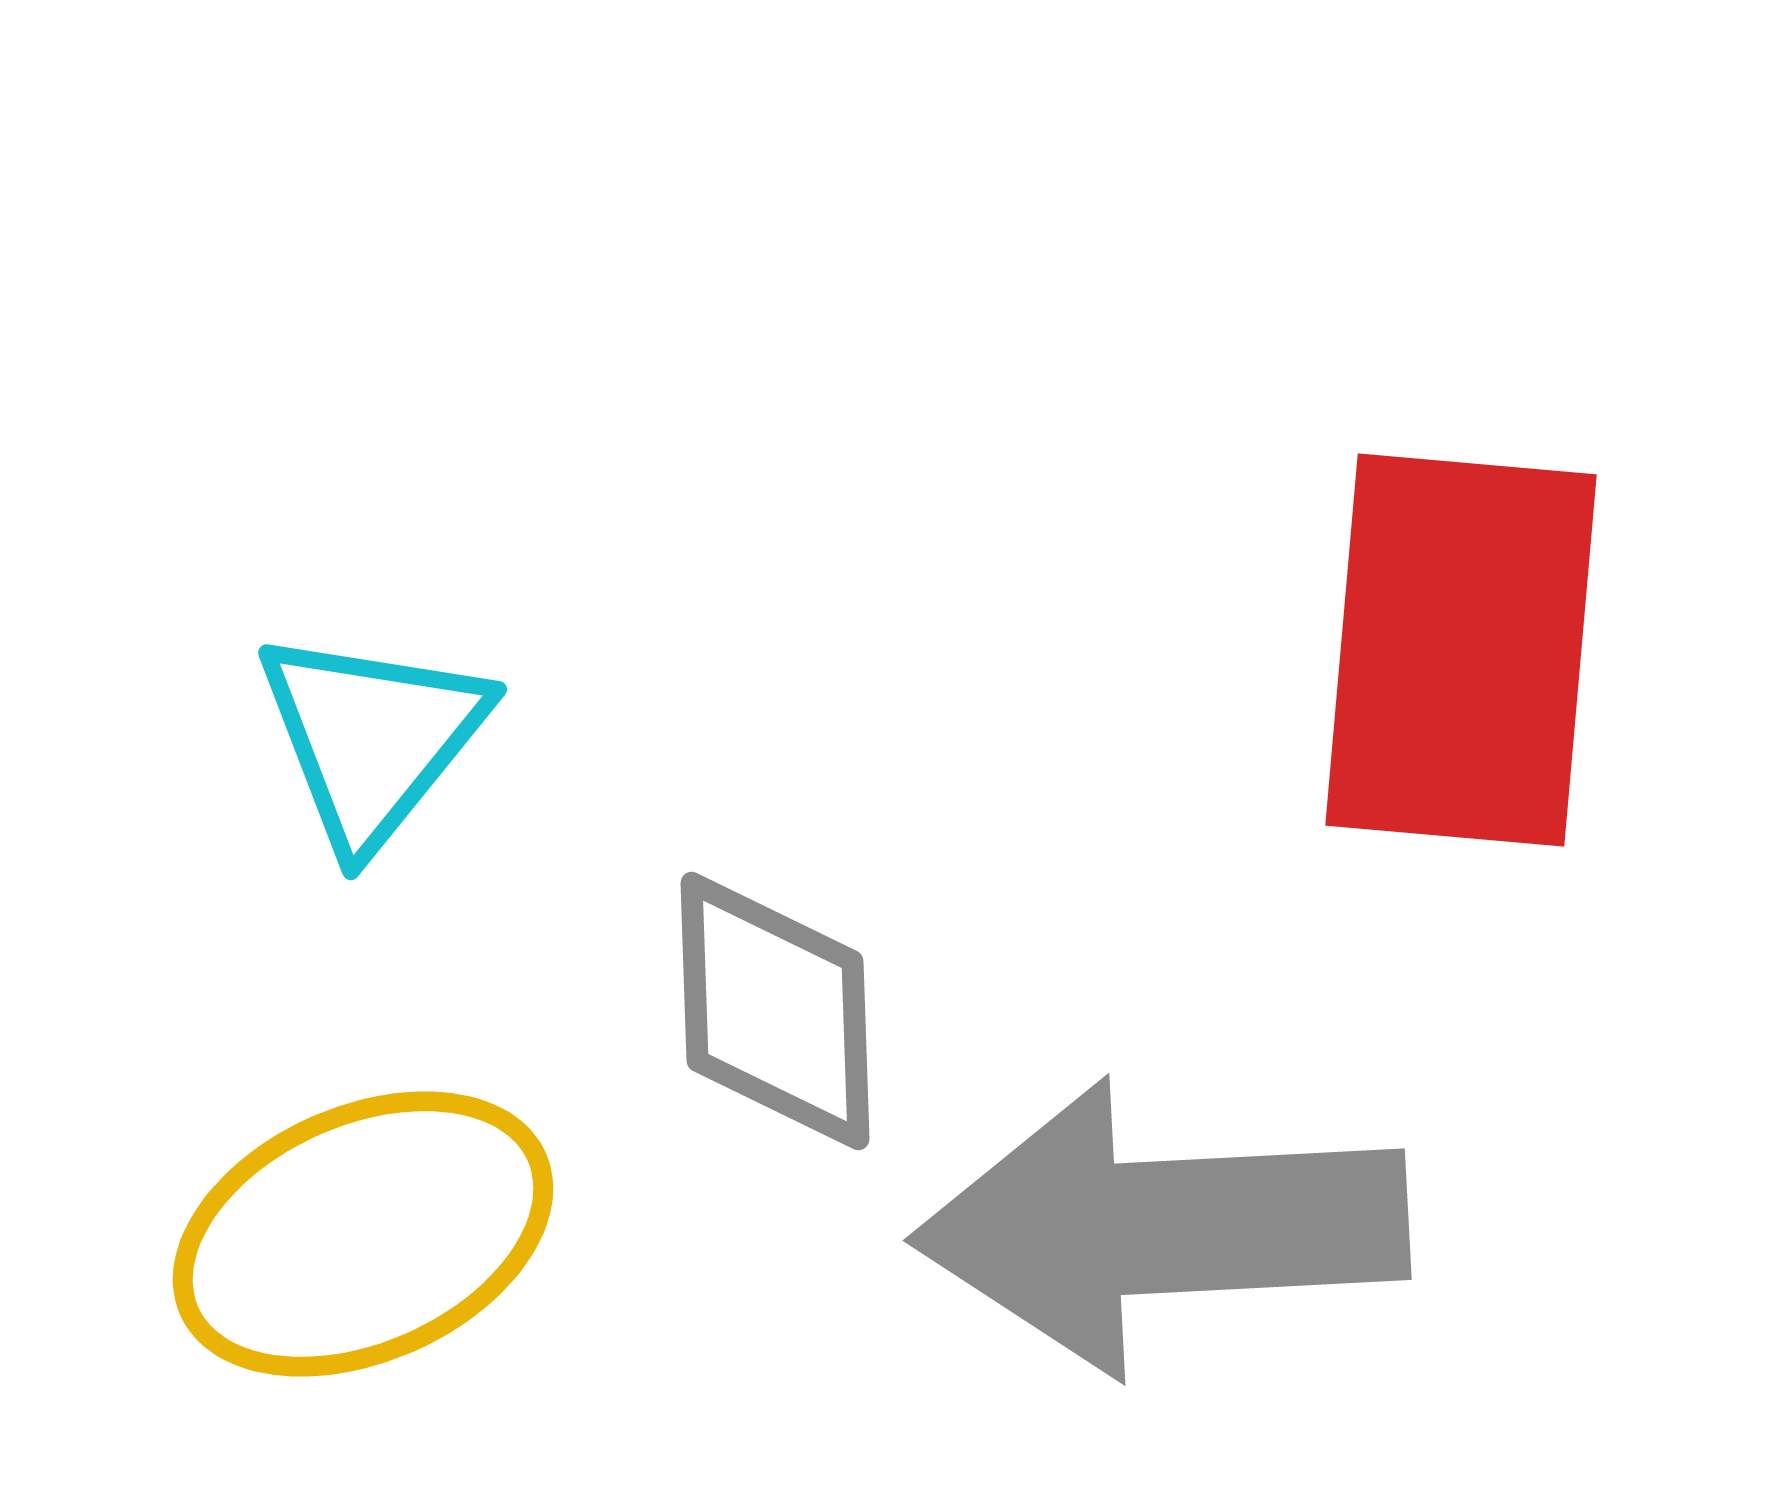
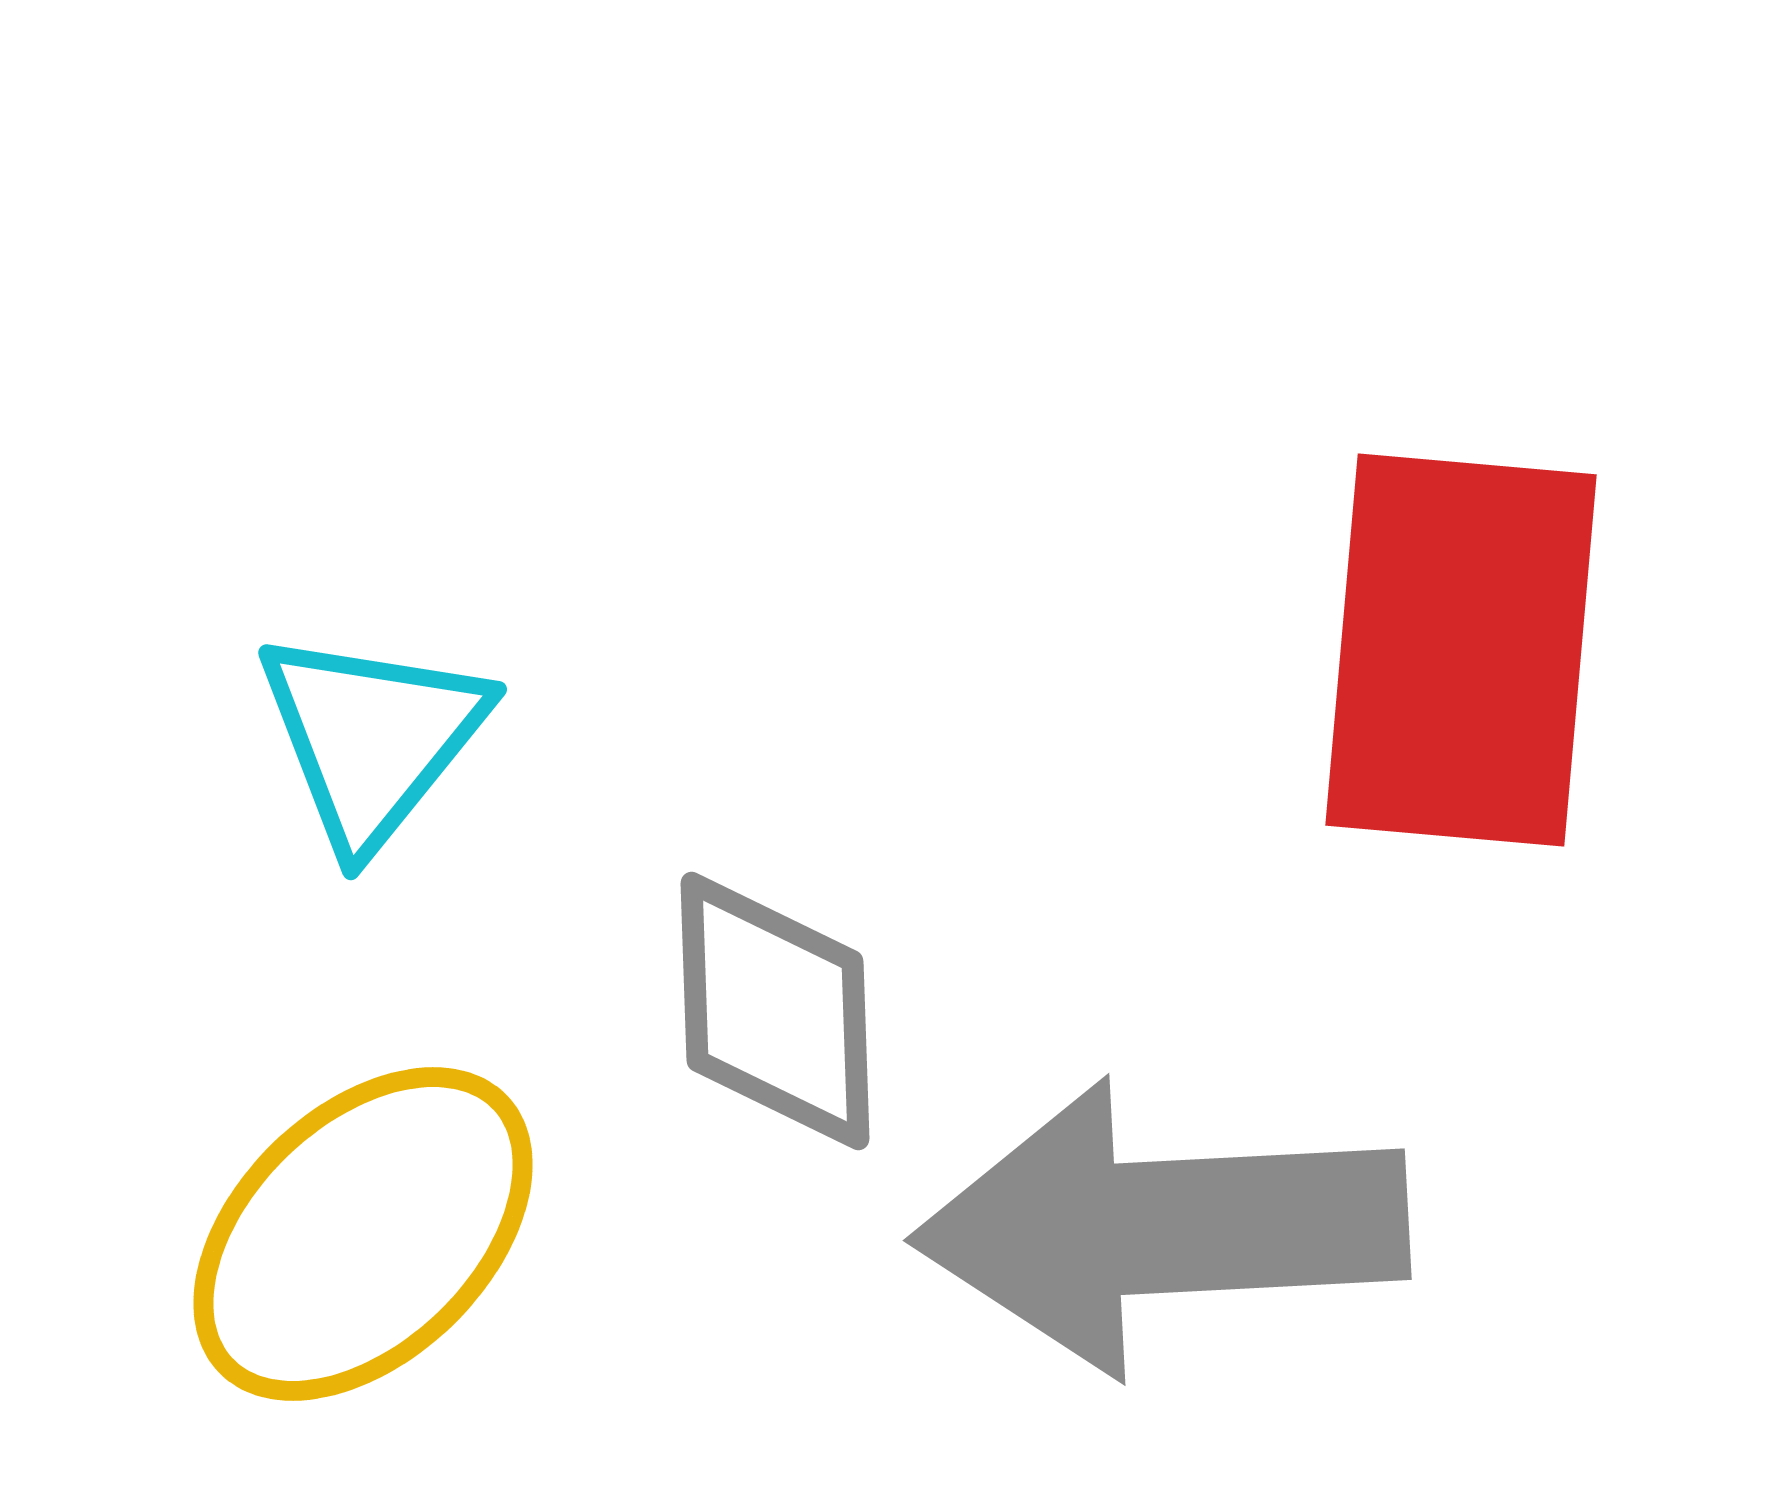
yellow ellipse: rotated 20 degrees counterclockwise
